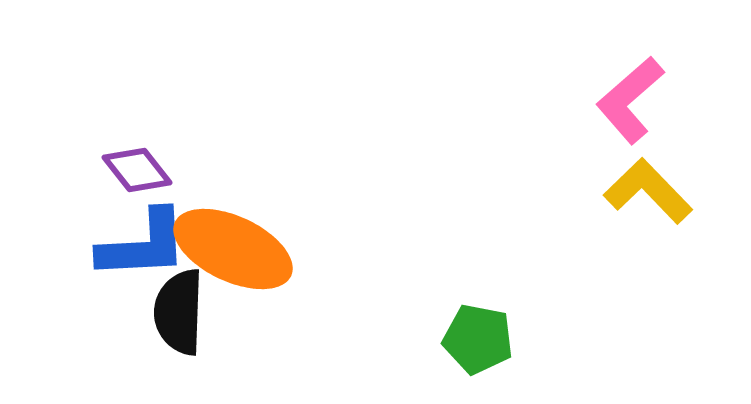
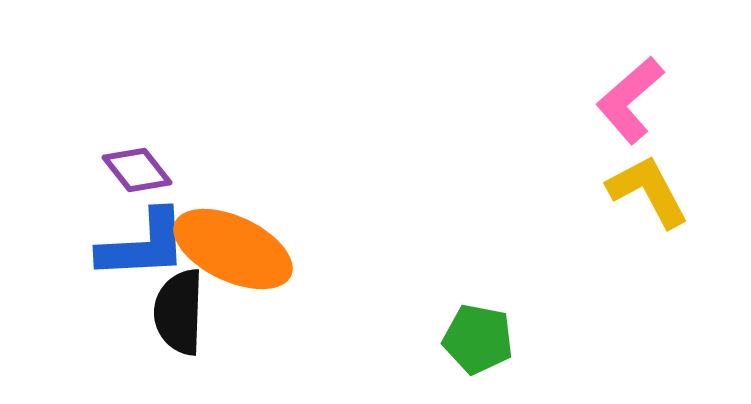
yellow L-shape: rotated 16 degrees clockwise
